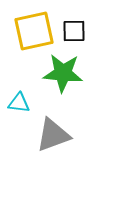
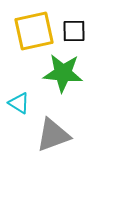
cyan triangle: rotated 25 degrees clockwise
